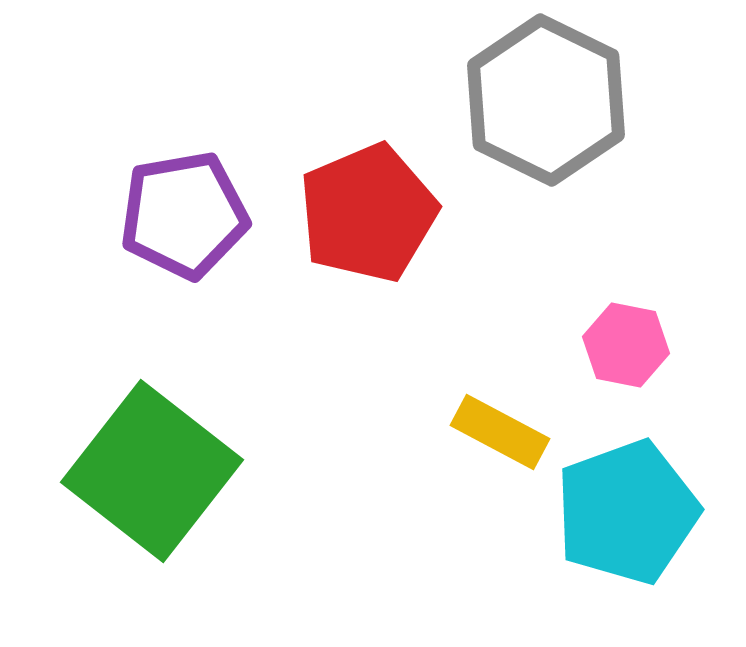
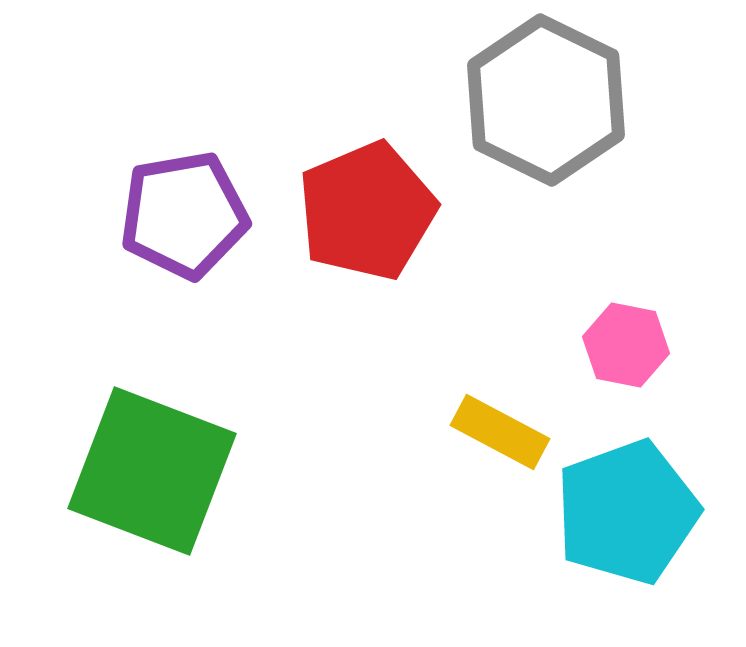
red pentagon: moved 1 px left, 2 px up
green square: rotated 17 degrees counterclockwise
